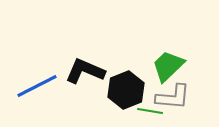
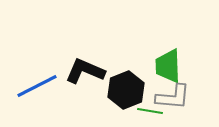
green trapezoid: rotated 48 degrees counterclockwise
